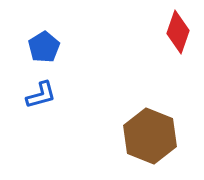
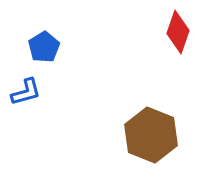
blue L-shape: moved 15 px left, 3 px up
brown hexagon: moved 1 px right, 1 px up
